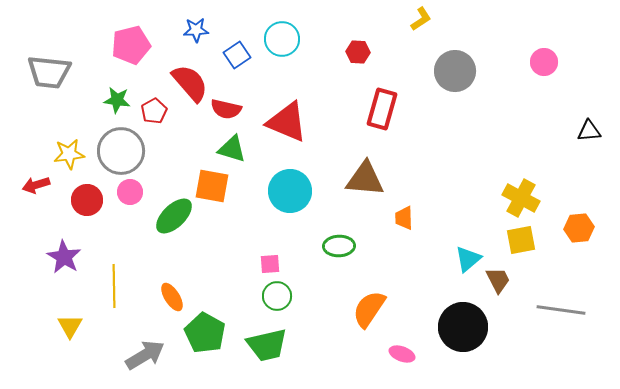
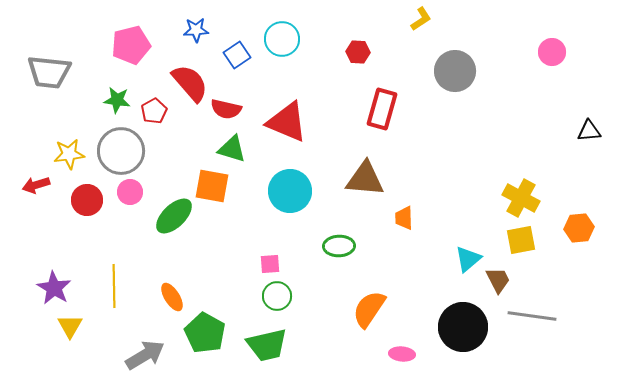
pink circle at (544, 62): moved 8 px right, 10 px up
purple star at (64, 257): moved 10 px left, 31 px down
gray line at (561, 310): moved 29 px left, 6 px down
pink ellipse at (402, 354): rotated 15 degrees counterclockwise
